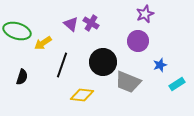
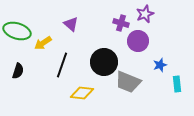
purple cross: moved 30 px right; rotated 14 degrees counterclockwise
black circle: moved 1 px right
black semicircle: moved 4 px left, 6 px up
cyan rectangle: rotated 63 degrees counterclockwise
yellow diamond: moved 2 px up
